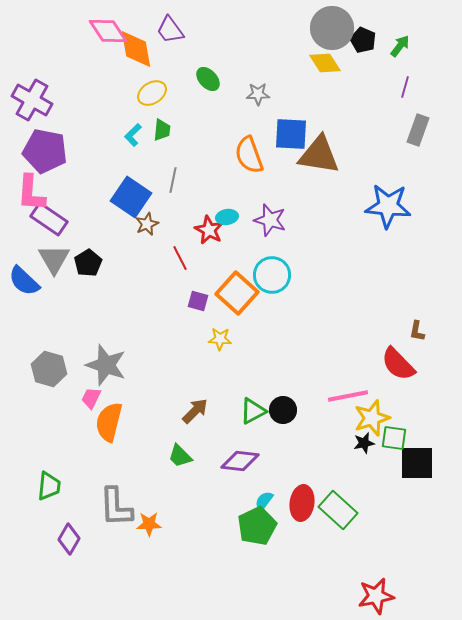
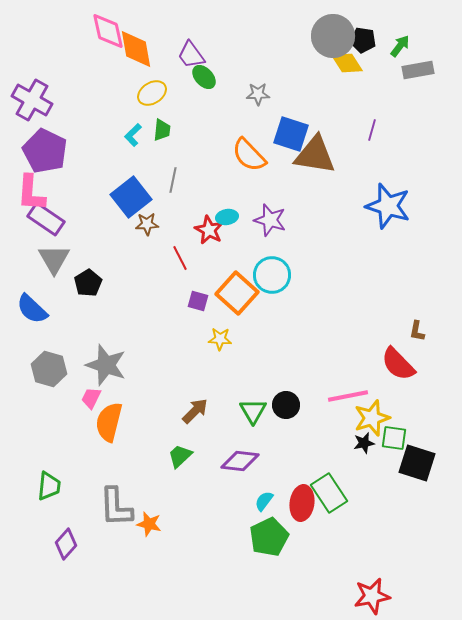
gray circle at (332, 28): moved 1 px right, 8 px down
purple trapezoid at (170, 30): moved 21 px right, 25 px down
pink diamond at (108, 31): rotated 21 degrees clockwise
black pentagon at (363, 40): rotated 15 degrees counterclockwise
yellow diamond at (325, 63): moved 22 px right
green ellipse at (208, 79): moved 4 px left, 2 px up
purple line at (405, 87): moved 33 px left, 43 px down
gray rectangle at (418, 130): moved 60 px up; rotated 60 degrees clockwise
blue square at (291, 134): rotated 15 degrees clockwise
purple pentagon at (45, 151): rotated 15 degrees clockwise
orange semicircle at (249, 155): rotated 24 degrees counterclockwise
brown triangle at (319, 155): moved 4 px left
blue square at (131, 197): rotated 18 degrees clockwise
blue star at (388, 206): rotated 12 degrees clockwise
purple rectangle at (49, 219): moved 3 px left
brown star at (147, 224): rotated 20 degrees clockwise
black pentagon at (88, 263): moved 20 px down
blue semicircle at (24, 281): moved 8 px right, 28 px down
black circle at (283, 410): moved 3 px right, 5 px up
green triangle at (253, 411): rotated 32 degrees counterclockwise
green trapezoid at (180, 456): rotated 92 degrees clockwise
black square at (417, 463): rotated 18 degrees clockwise
green rectangle at (338, 510): moved 9 px left, 17 px up; rotated 15 degrees clockwise
orange star at (149, 524): rotated 15 degrees clockwise
green pentagon at (257, 526): moved 12 px right, 11 px down
purple diamond at (69, 539): moved 3 px left, 5 px down; rotated 12 degrees clockwise
red star at (376, 596): moved 4 px left
